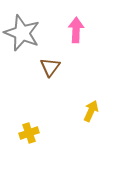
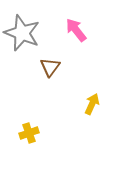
pink arrow: rotated 40 degrees counterclockwise
yellow arrow: moved 1 px right, 7 px up
